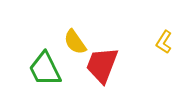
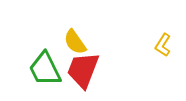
yellow L-shape: moved 1 px left, 3 px down
red trapezoid: moved 19 px left, 5 px down
